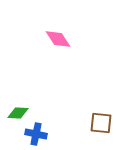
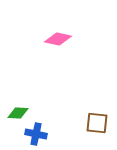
pink diamond: rotated 44 degrees counterclockwise
brown square: moved 4 px left
